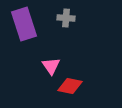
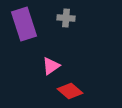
pink triangle: rotated 30 degrees clockwise
red diamond: moved 5 px down; rotated 30 degrees clockwise
